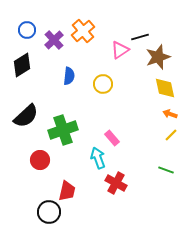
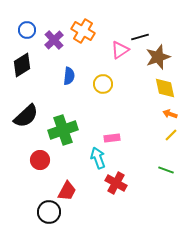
orange cross: rotated 20 degrees counterclockwise
pink rectangle: rotated 56 degrees counterclockwise
red trapezoid: rotated 15 degrees clockwise
